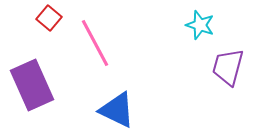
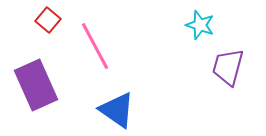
red square: moved 1 px left, 2 px down
pink line: moved 3 px down
purple rectangle: moved 4 px right
blue triangle: rotated 9 degrees clockwise
